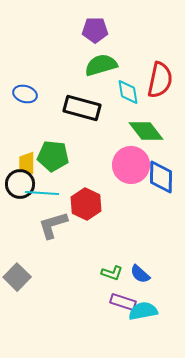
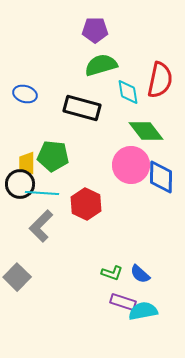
gray L-shape: moved 12 px left, 1 px down; rotated 28 degrees counterclockwise
